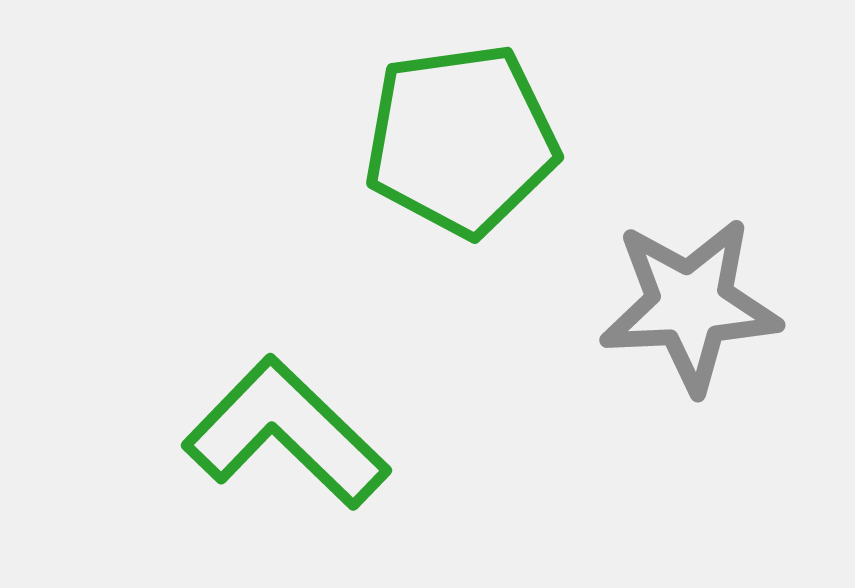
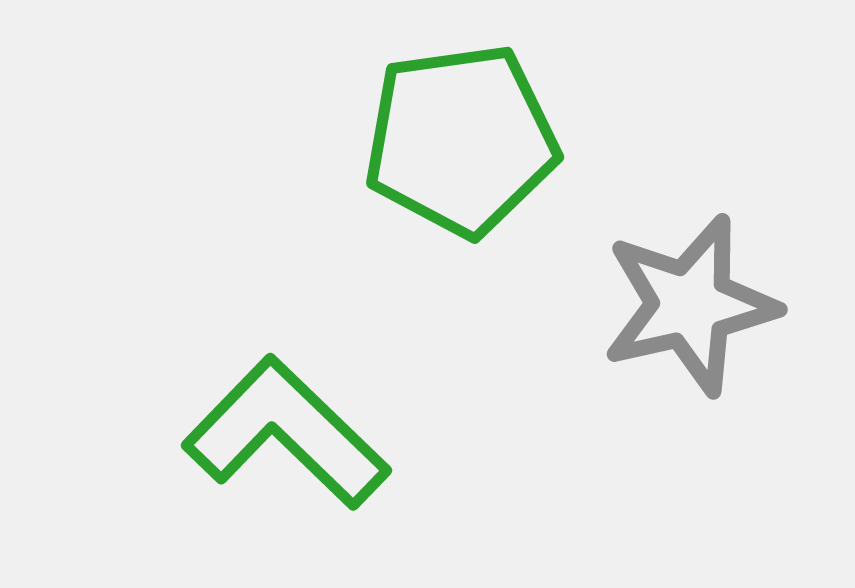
gray star: rotated 10 degrees counterclockwise
